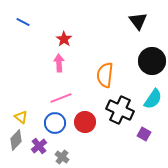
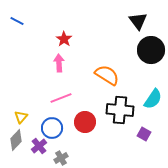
blue line: moved 6 px left, 1 px up
black circle: moved 1 px left, 11 px up
orange semicircle: moved 2 px right; rotated 115 degrees clockwise
black cross: rotated 20 degrees counterclockwise
yellow triangle: rotated 32 degrees clockwise
blue circle: moved 3 px left, 5 px down
gray cross: moved 1 px left, 1 px down; rotated 24 degrees clockwise
